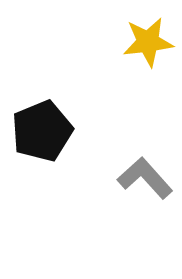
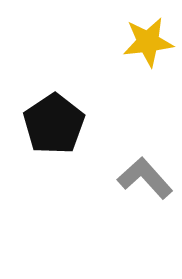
black pentagon: moved 12 px right, 7 px up; rotated 12 degrees counterclockwise
